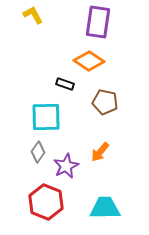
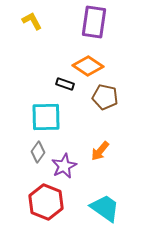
yellow L-shape: moved 1 px left, 6 px down
purple rectangle: moved 4 px left
orange diamond: moved 1 px left, 5 px down
brown pentagon: moved 5 px up
orange arrow: moved 1 px up
purple star: moved 2 px left
cyan trapezoid: rotated 36 degrees clockwise
